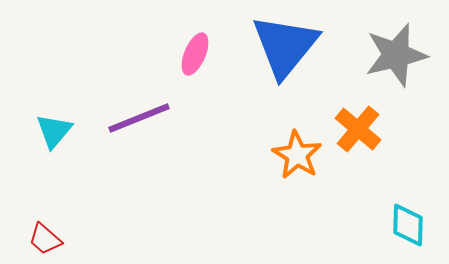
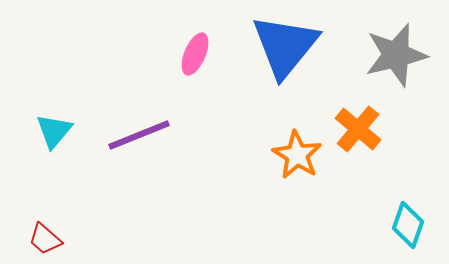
purple line: moved 17 px down
cyan diamond: rotated 18 degrees clockwise
